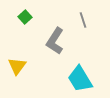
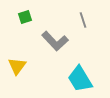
green square: rotated 24 degrees clockwise
gray L-shape: rotated 76 degrees counterclockwise
